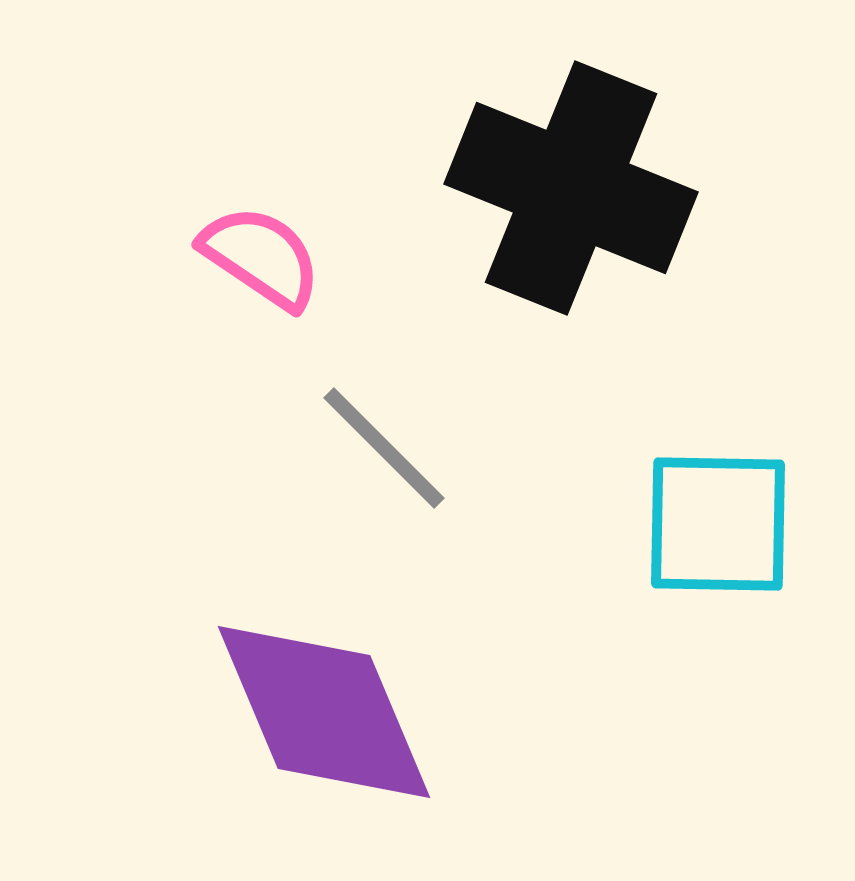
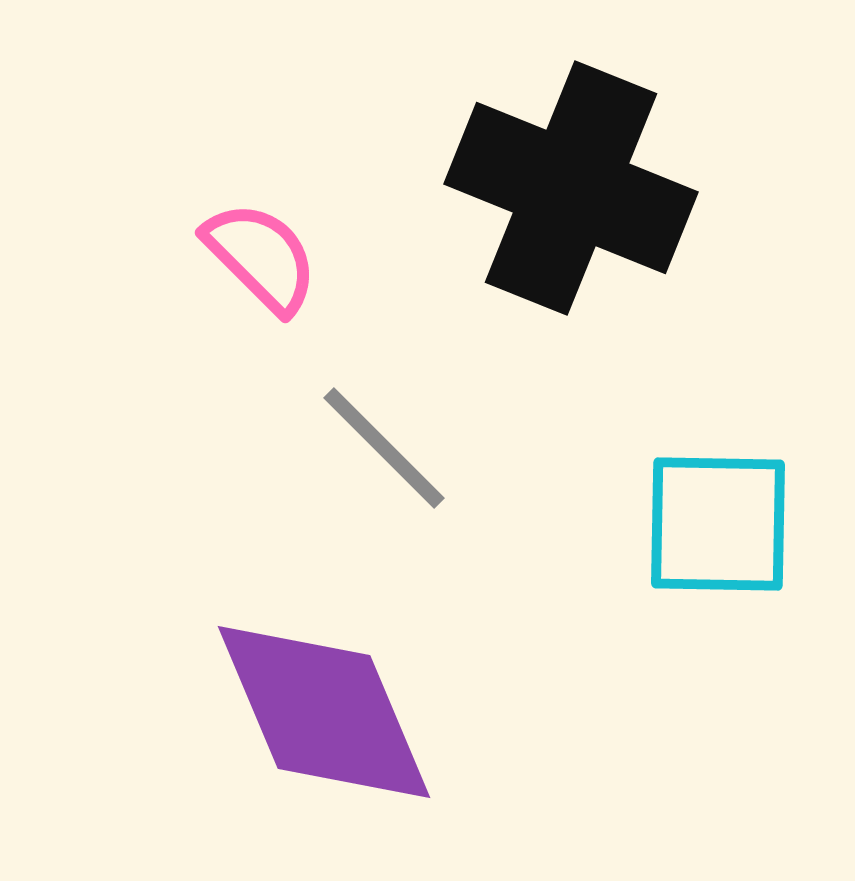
pink semicircle: rotated 11 degrees clockwise
